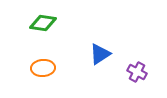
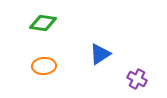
orange ellipse: moved 1 px right, 2 px up
purple cross: moved 7 px down
